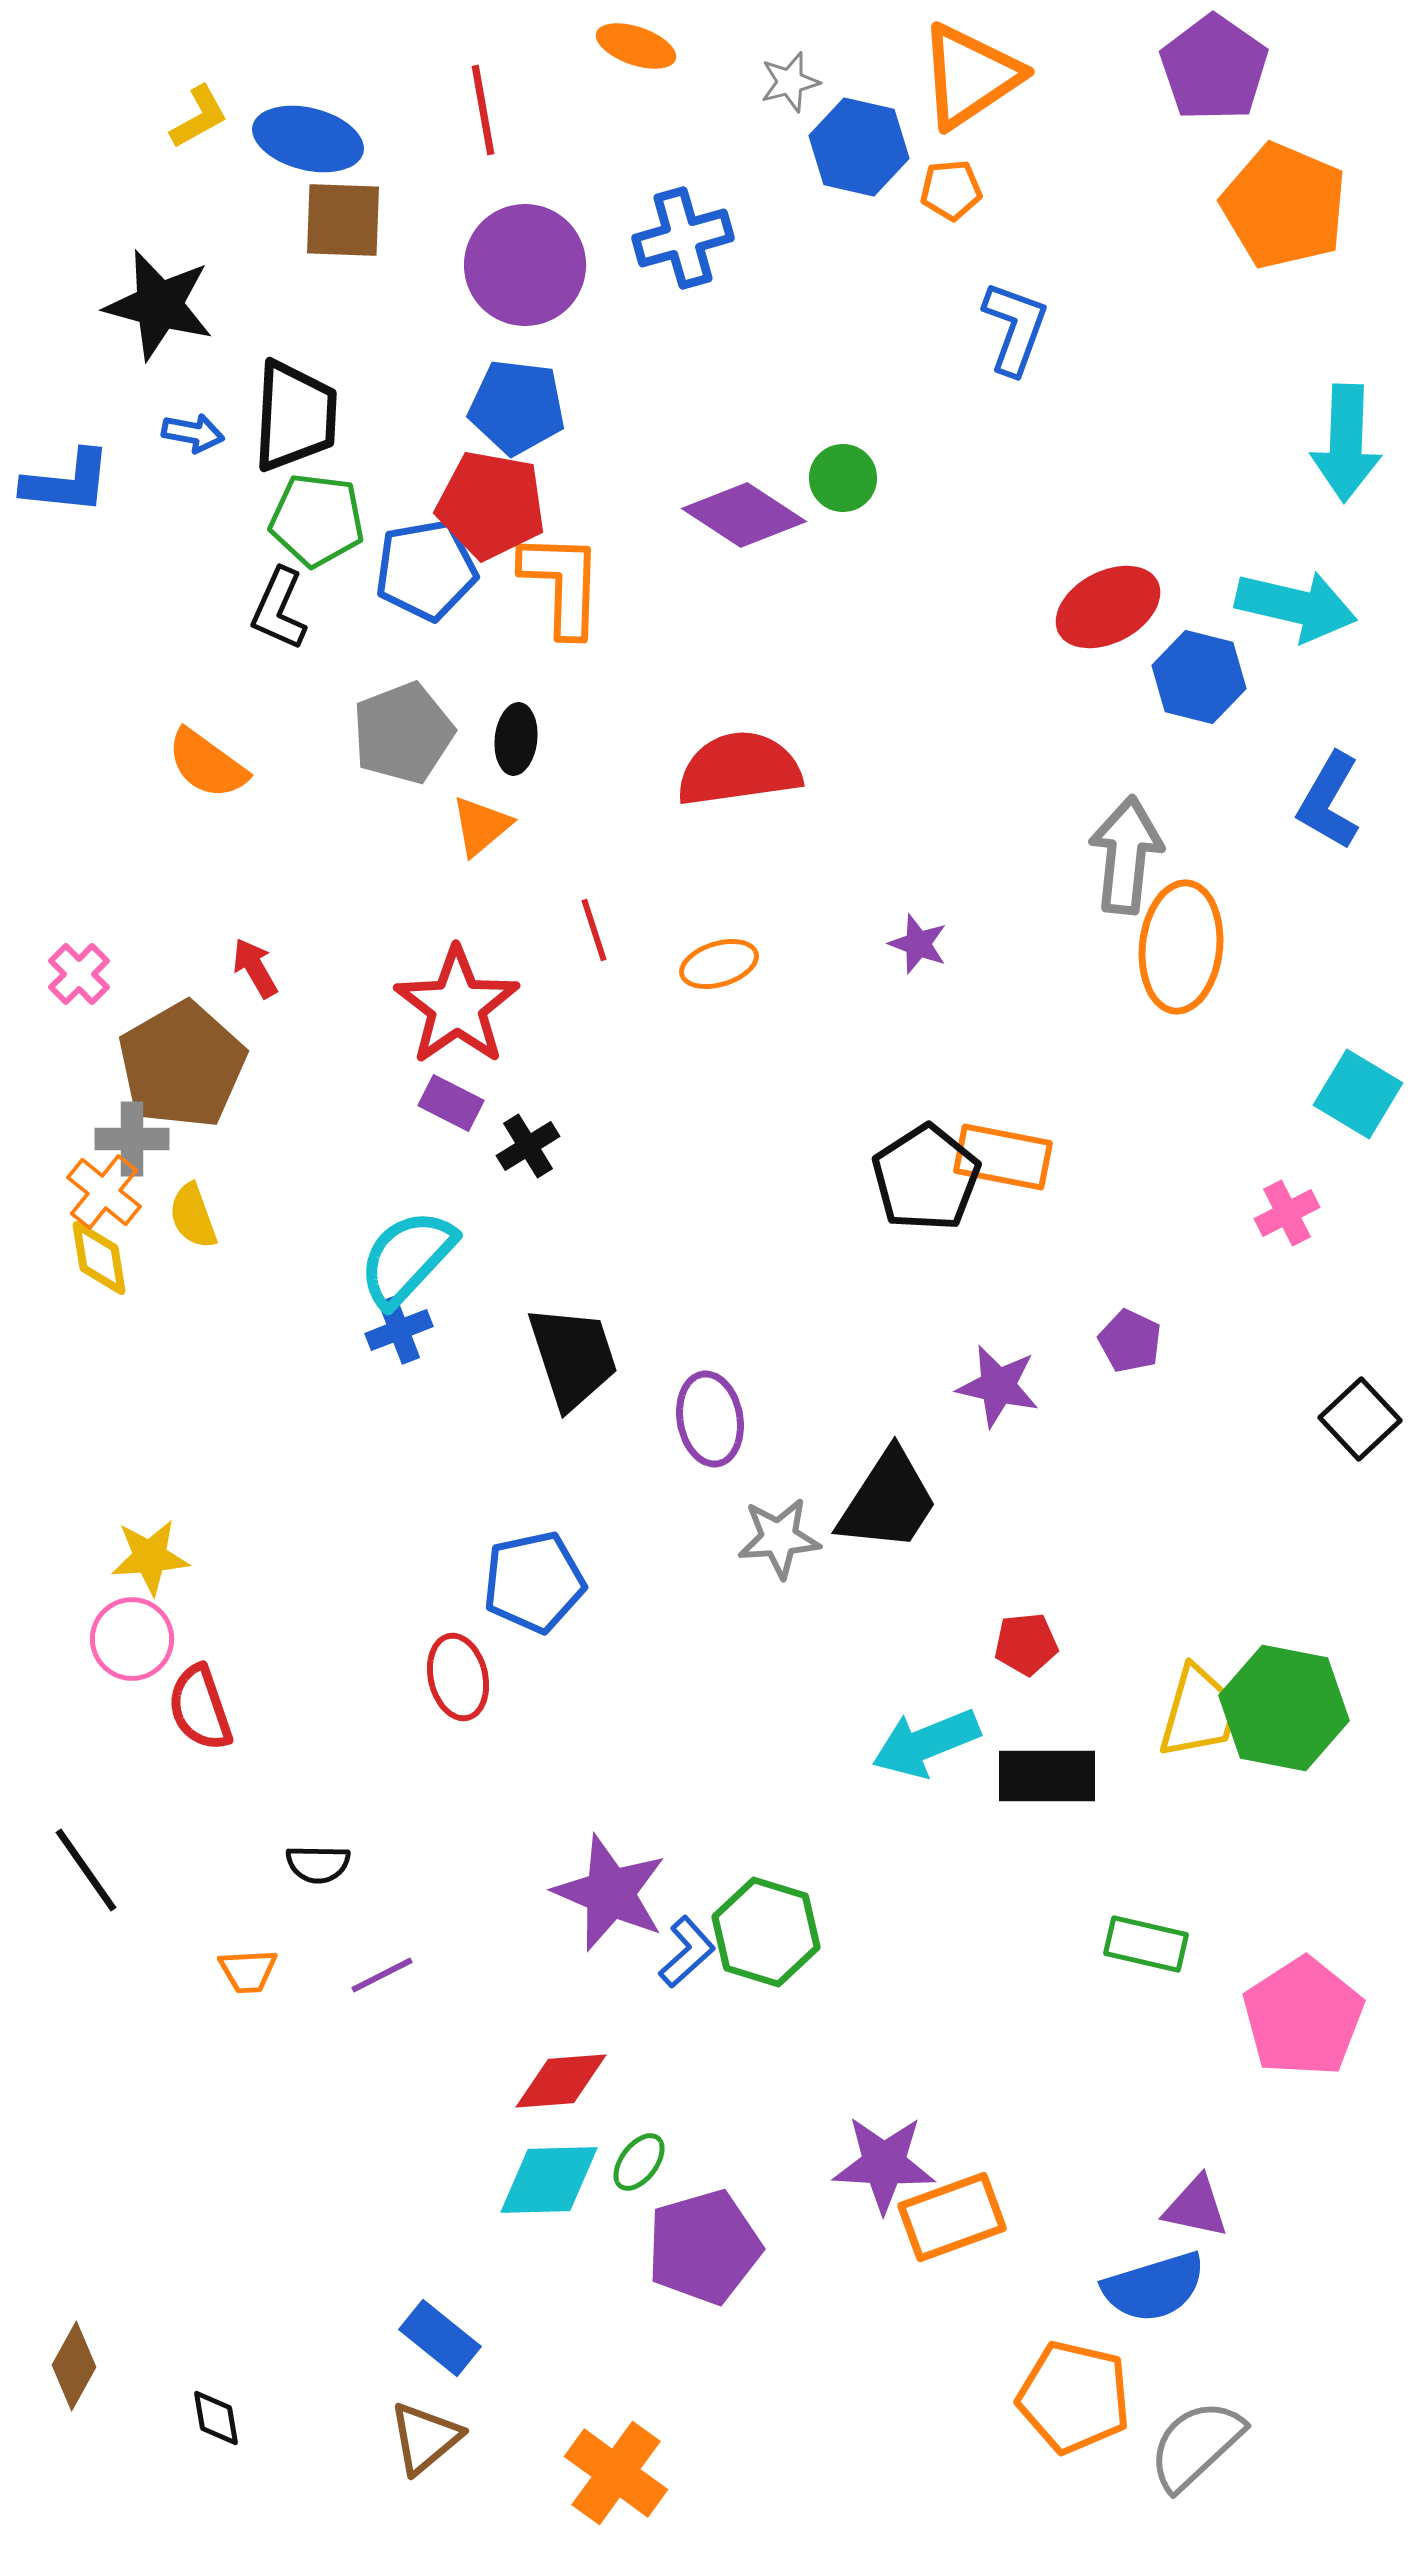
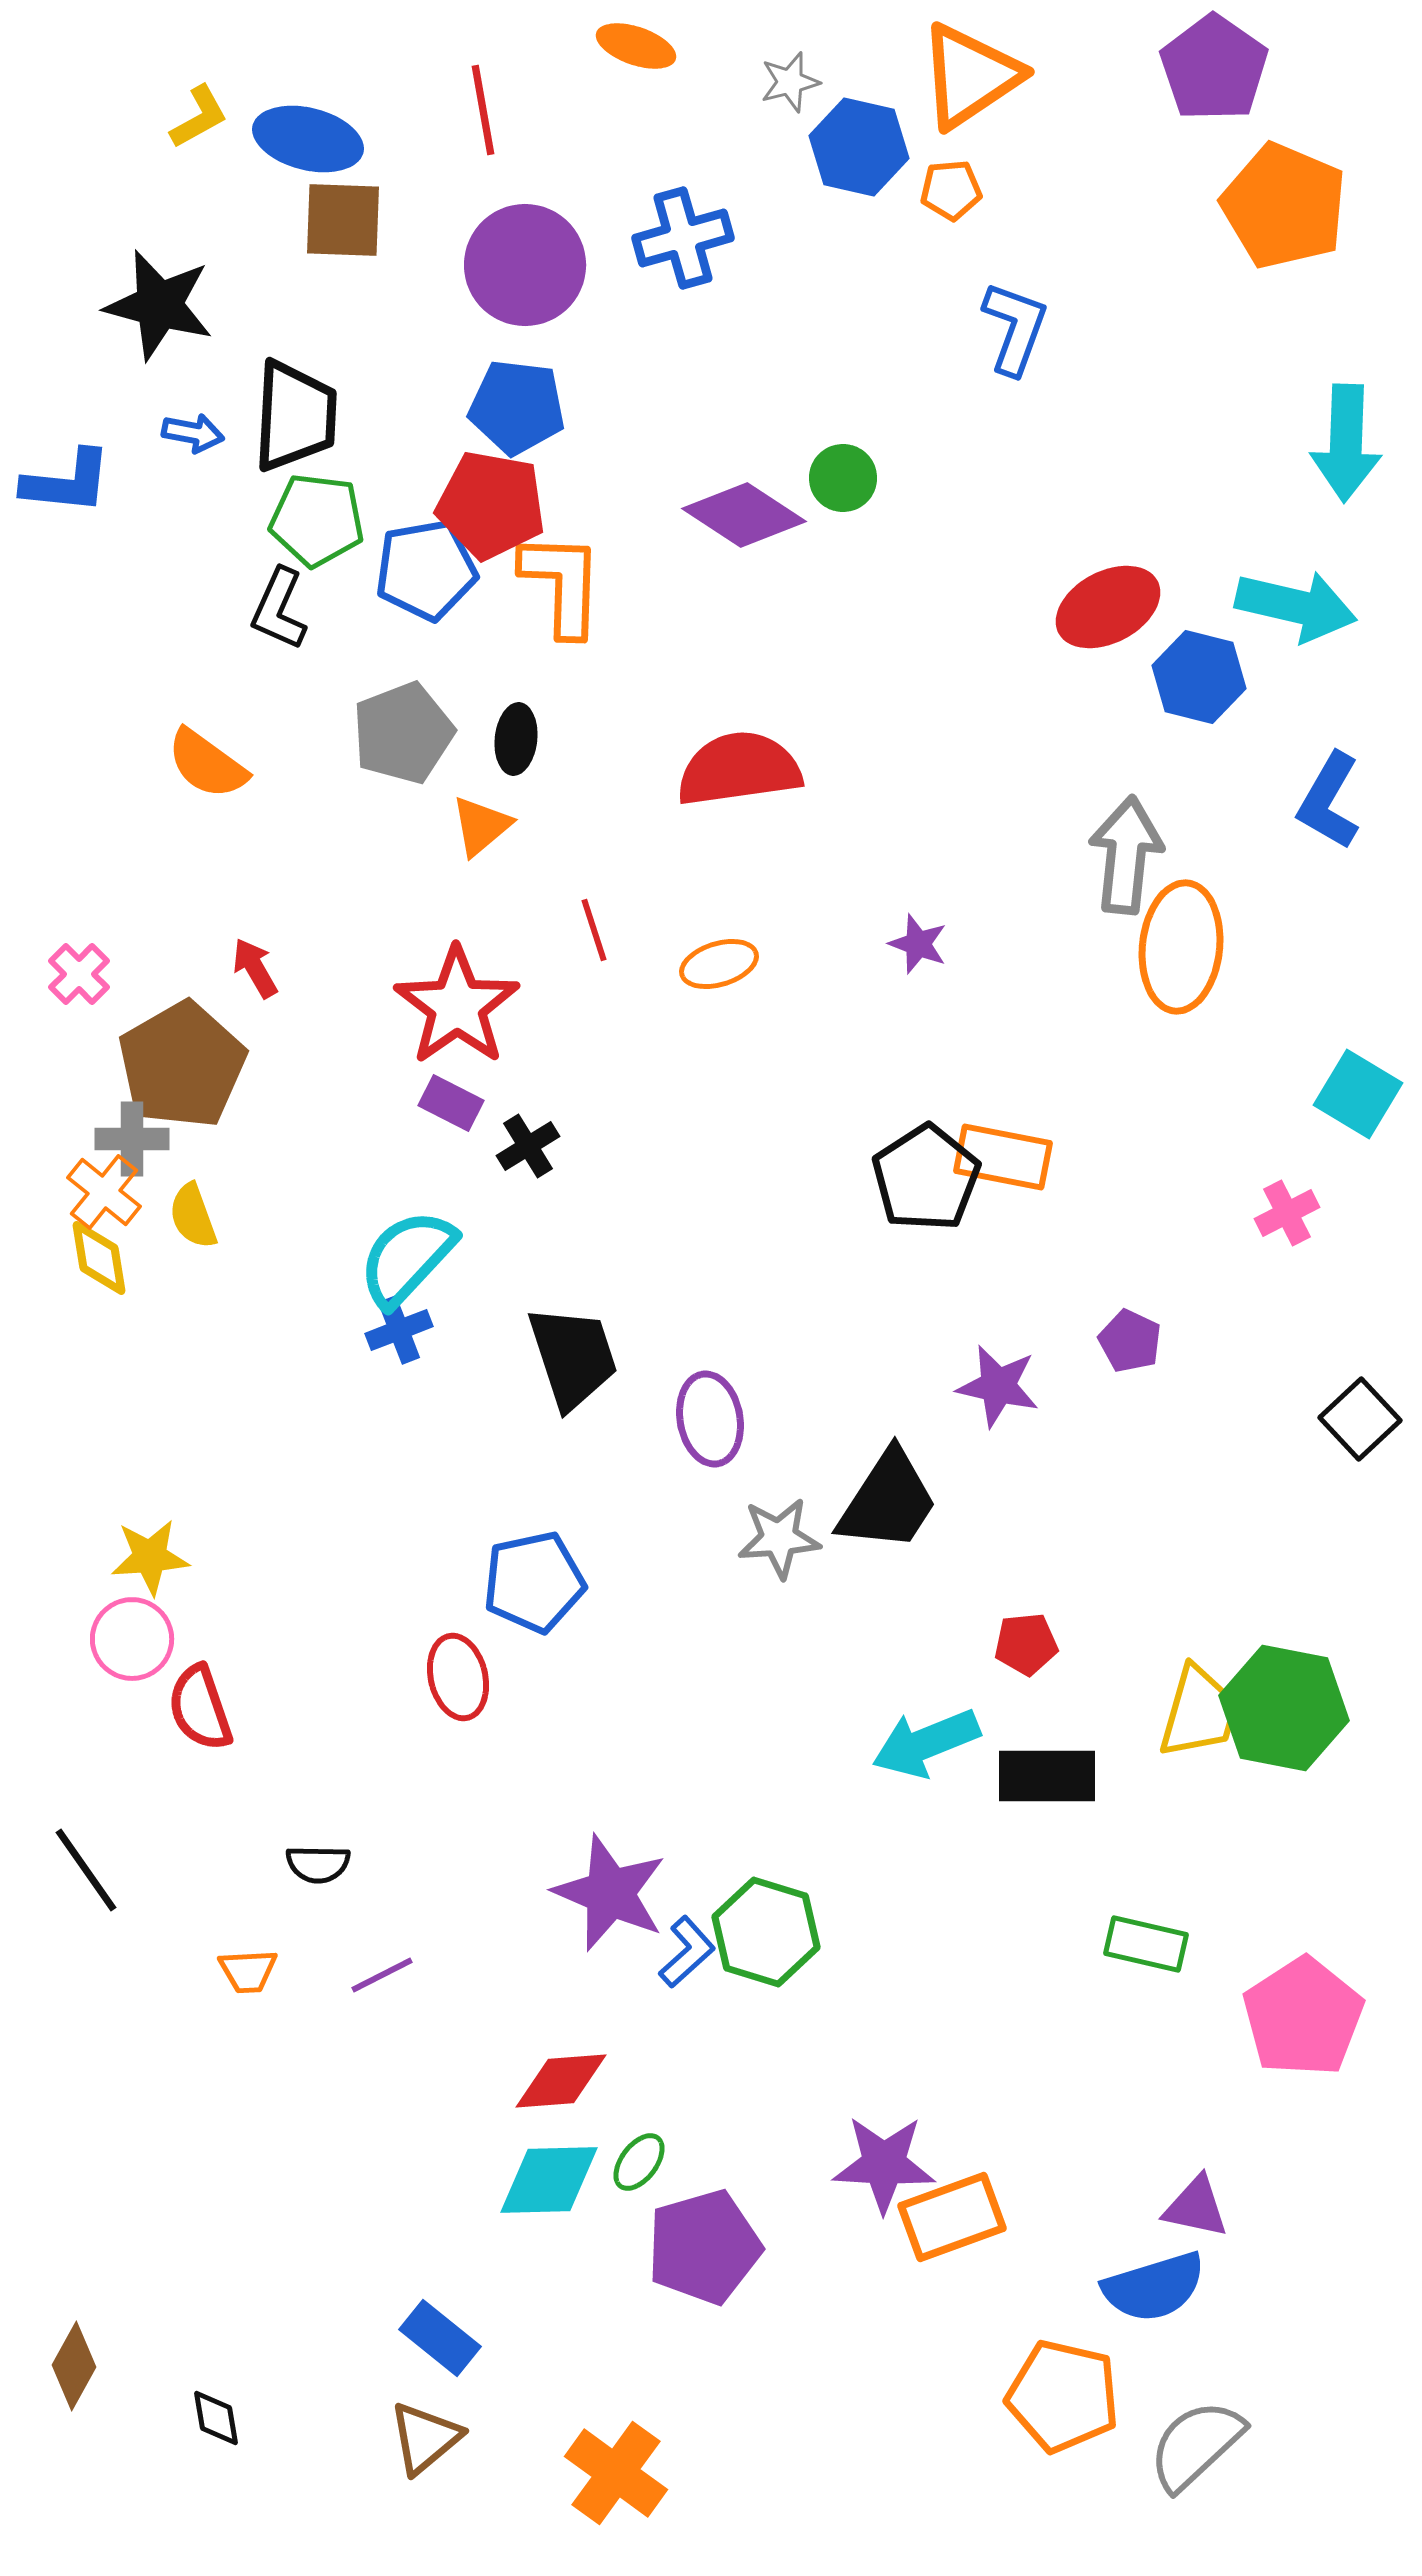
orange pentagon at (1074, 2397): moved 11 px left, 1 px up
